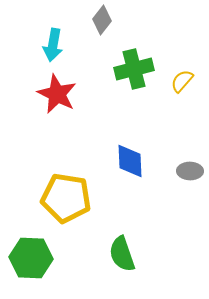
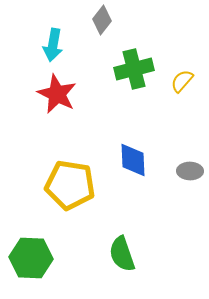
blue diamond: moved 3 px right, 1 px up
yellow pentagon: moved 4 px right, 13 px up
